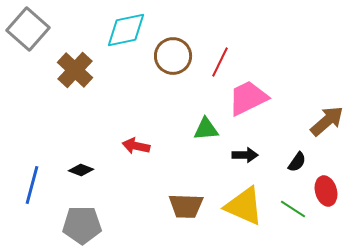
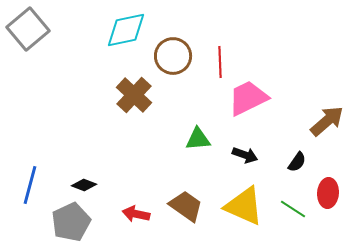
gray square: rotated 9 degrees clockwise
red line: rotated 28 degrees counterclockwise
brown cross: moved 59 px right, 25 px down
green triangle: moved 8 px left, 10 px down
red arrow: moved 68 px down
black arrow: rotated 20 degrees clockwise
black diamond: moved 3 px right, 15 px down
blue line: moved 2 px left
red ellipse: moved 2 px right, 2 px down; rotated 20 degrees clockwise
brown trapezoid: rotated 147 degrees counterclockwise
gray pentagon: moved 11 px left, 3 px up; rotated 24 degrees counterclockwise
